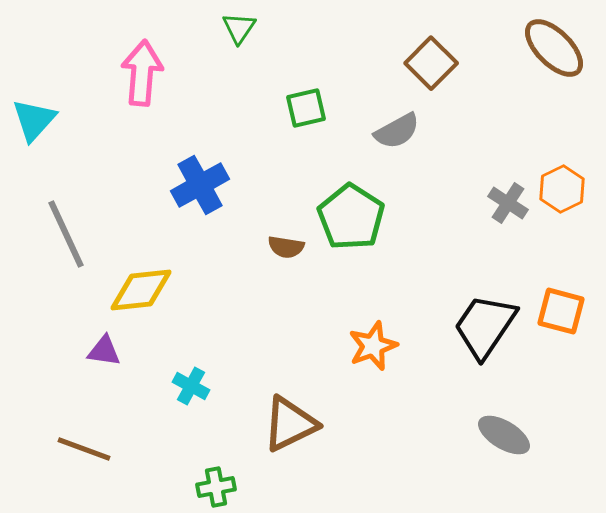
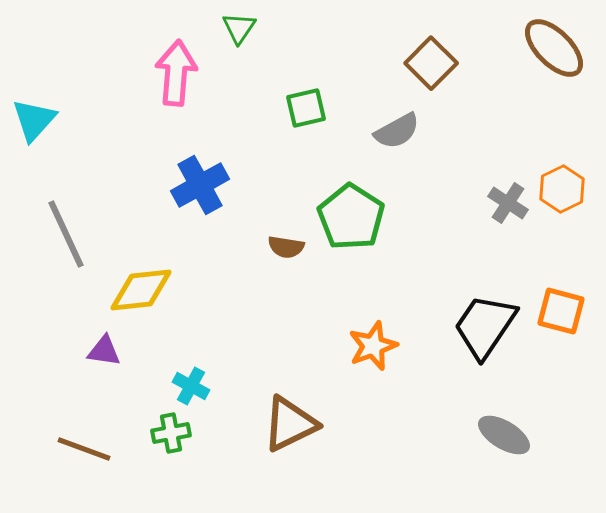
pink arrow: moved 34 px right
green cross: moved 45 px left, 54 px up
